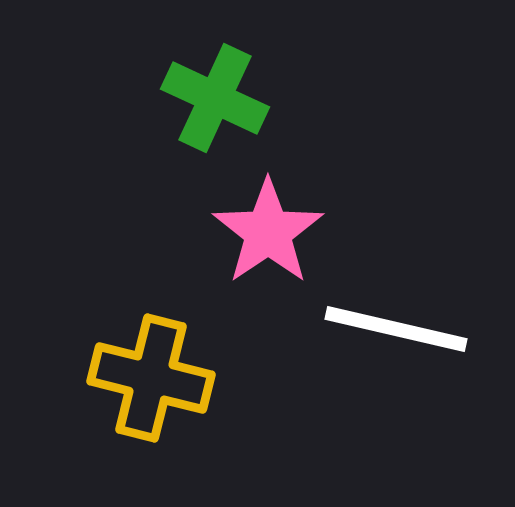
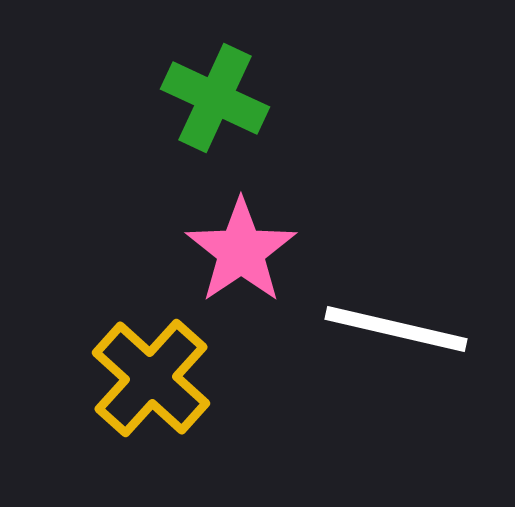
pink star: moved 27 px left, 19 px down
yellow cross: rotated 28 degrees clockwise
